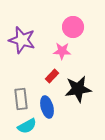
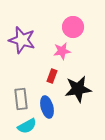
pink star: rotated 12 degrees counterclockwise
red rectangle: rotated 24 degrees counterclockwise
